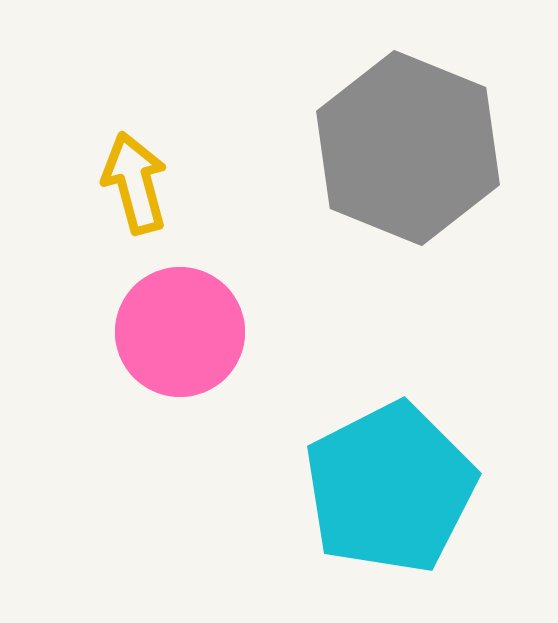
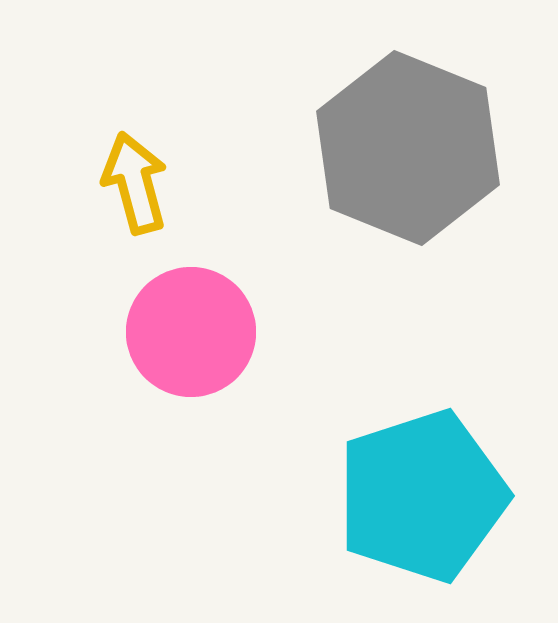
pink circle: moved 11 px right
cyan pentagon: moved 32 px right, 8 px down; rotated 9 degrees clockwise
